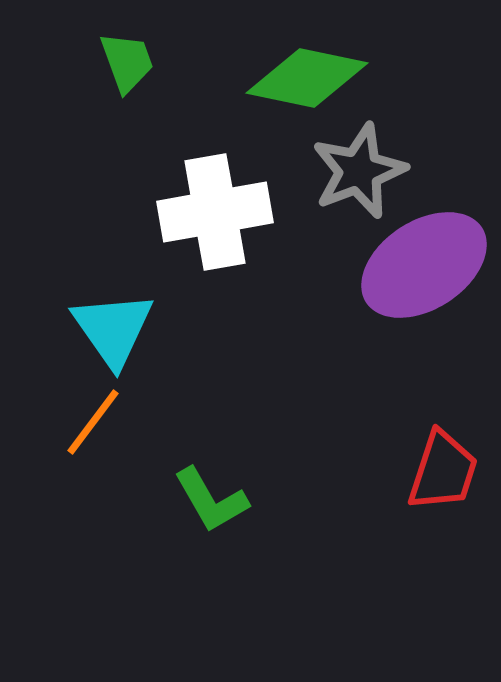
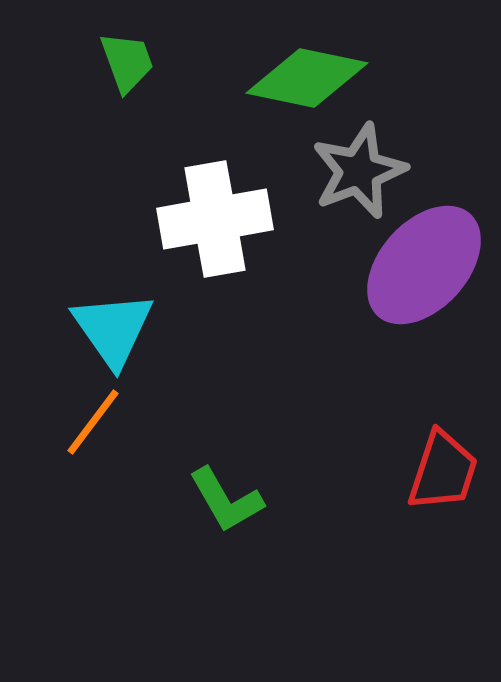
white cross: moved 7 px down
purple ellipse: rotated 15 degrees counterclockwise
green L-shape: moved 15 px right
